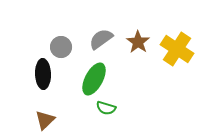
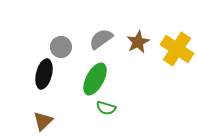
brown star: rotated 10 degrees clockwise
black ellipse: moved 1 px right; rotated 16 degrees clockwise
green ellipse: moved 1 px right
brown triangle: moved 2 px left, 1 px down
